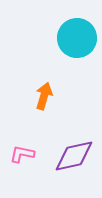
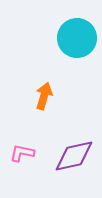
pink L-shape: moved 1 px up
